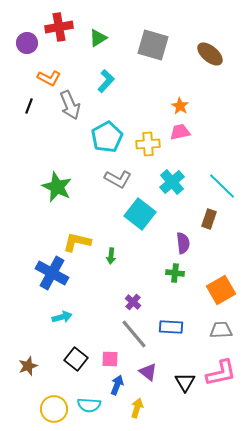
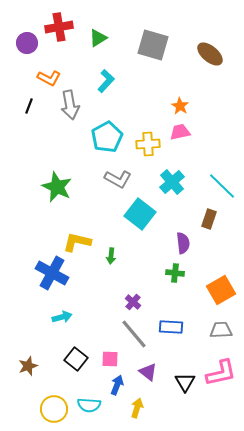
gray arrow: rotated 12 degrees clockwise
